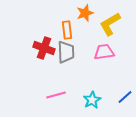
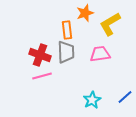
red cross: moved 4 px left, 7 px down
pink trapezoid: moved 4 px left, 2 px down
pink line: moved 14 px left, 19 px up
